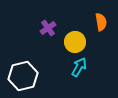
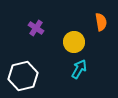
purple cross: moved 12 px left; rotated 21 degrees counterclockwise
yellow circle: moved 1 px left
cyan arrow: moved 2 px down
